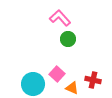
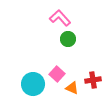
red cross: rotated 21 degrees counterclockwise
